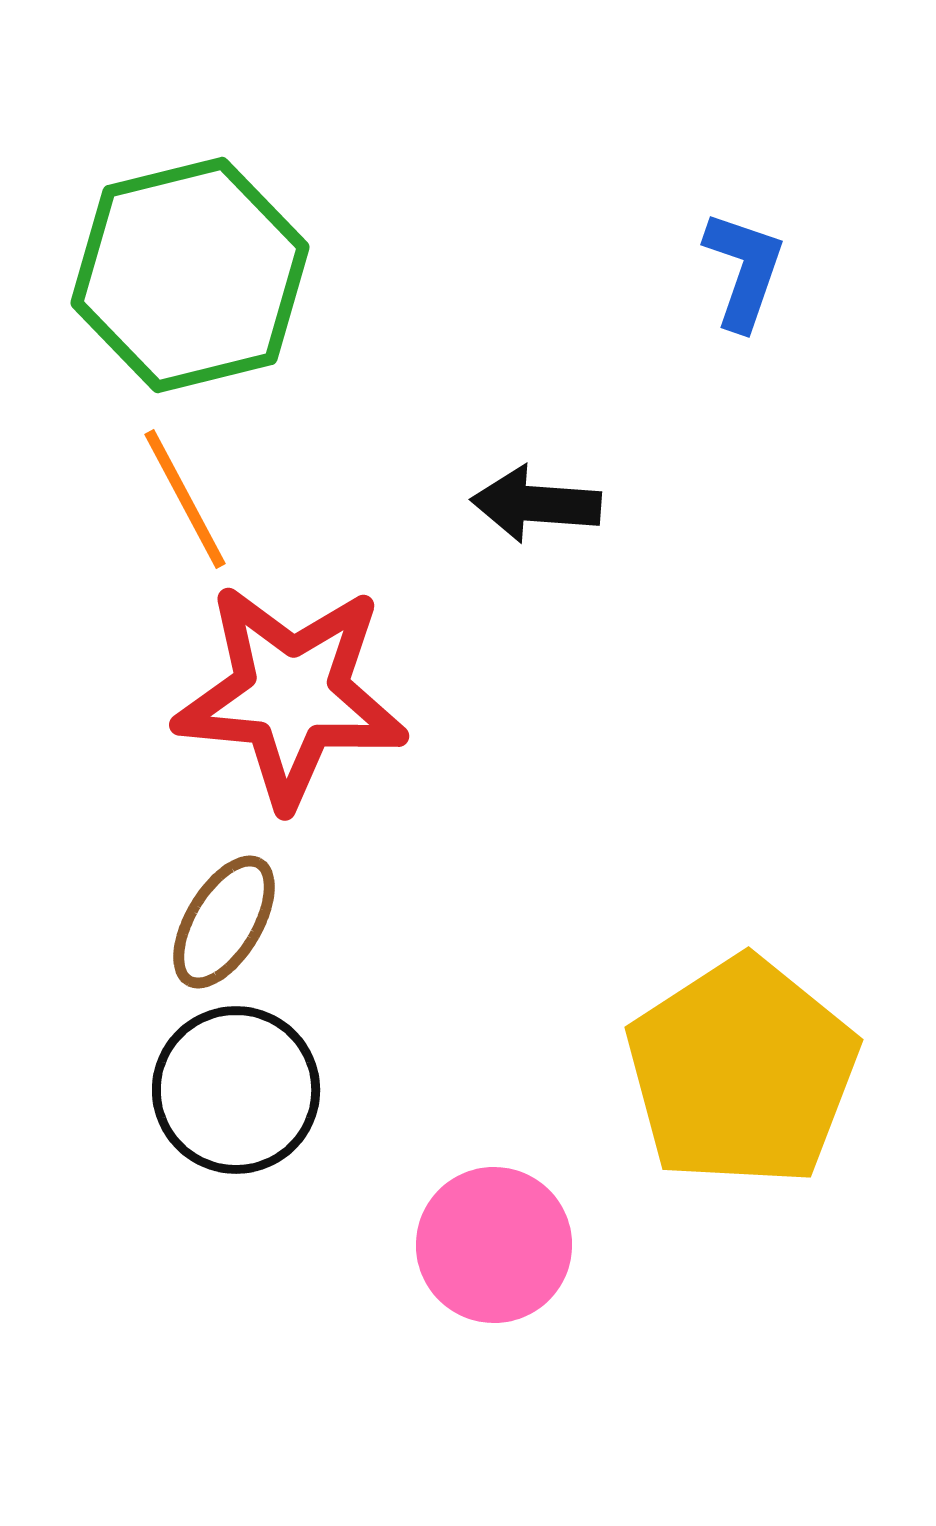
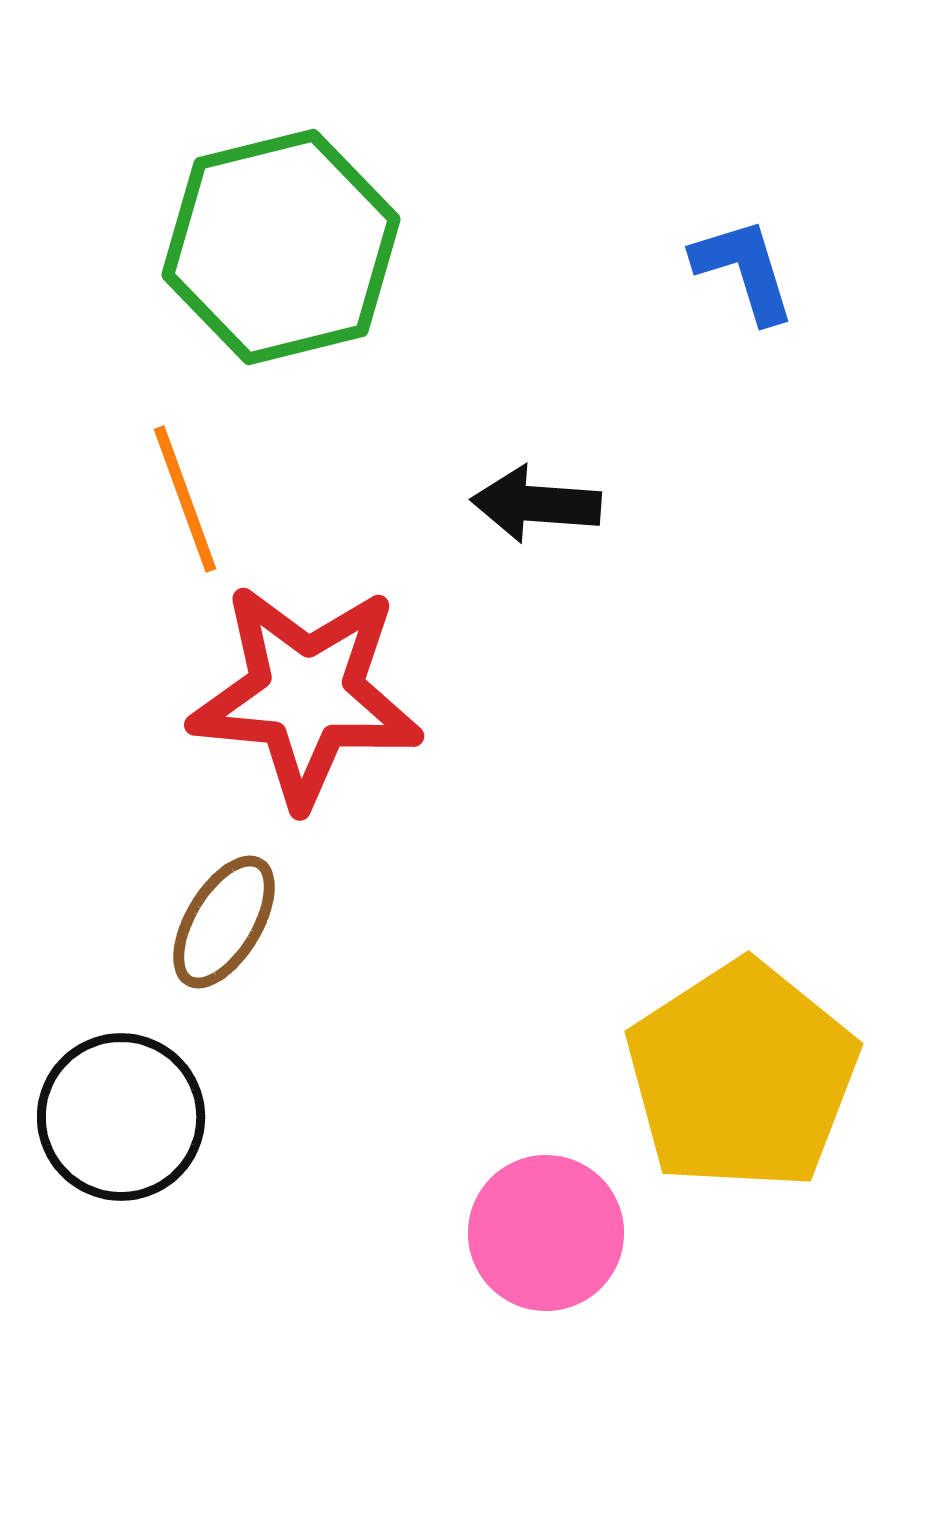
blue L-shape: rotated 36 degrees counterclockwise
green hexagon: moved 91 px right, 28 px up
orange line: rotated 8 degrees clockwise
red star: moved 15 px right
yellow pentagon: moved 4 px down
black circle: moved 115 px left, 27 px down
pink circle: moved 52 px right, 12 px up
